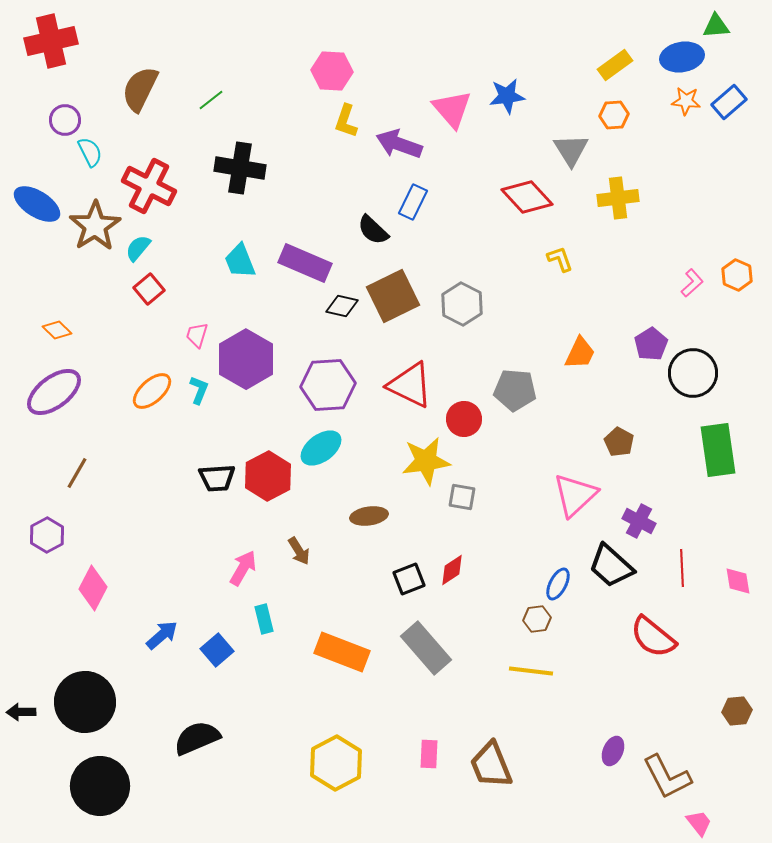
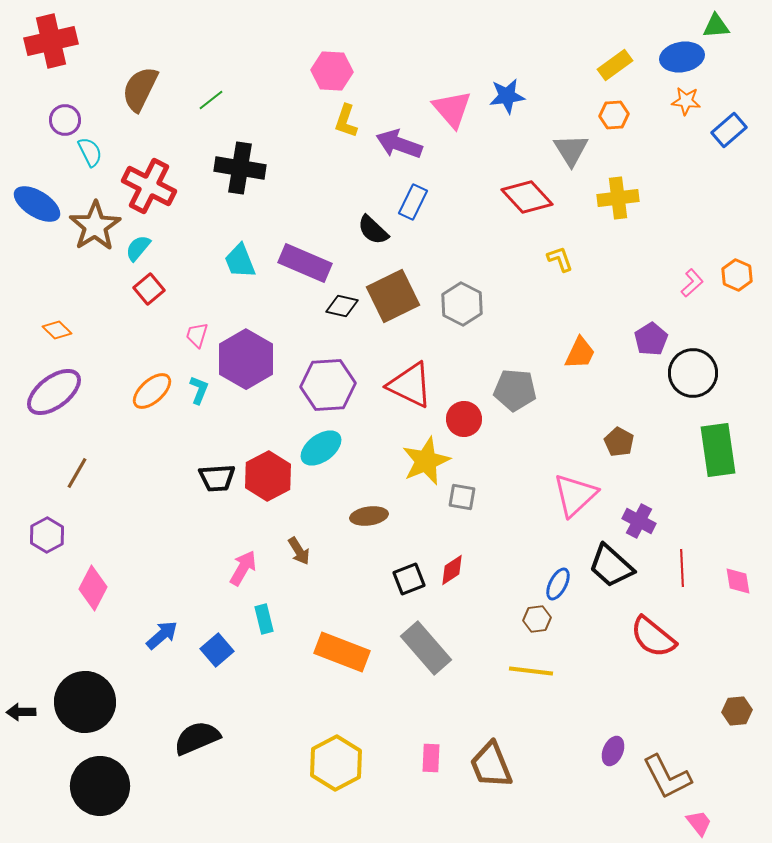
blue rectangle at (729, 102): moved 28 px down
purple pentagon at (651, 344): moved 5 px up
yellow star at (426, 461): rotated 15 degrees counterclockwise
pink rectangle at (429, 754): moved 2 px right, 4 px down
